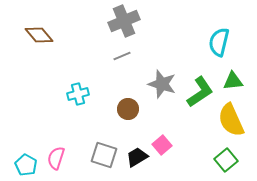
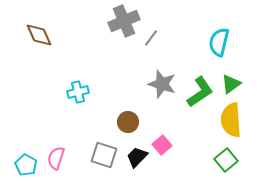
brown diamond: rotated 16 degrees clockwise
gray line: moved 29 px right, 18 px up; rotated 30 degrees counterclockwise
green triangle: moved 2 px left, 3 px down; rotated 30 degrees counterclockwise
cyan cross: moved 2 px up
brown circle: moved 13 px down
yellow semicircle: rotated 20 degrees clockwise
black trapezoid: rotated 15 degrees counterclockwise
